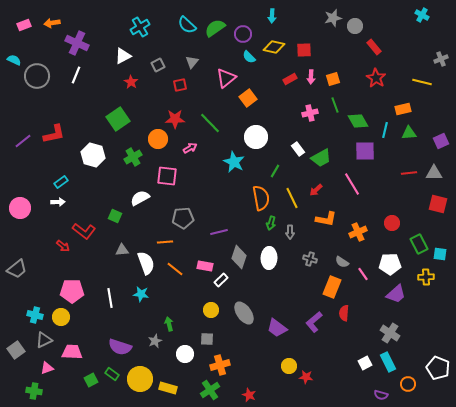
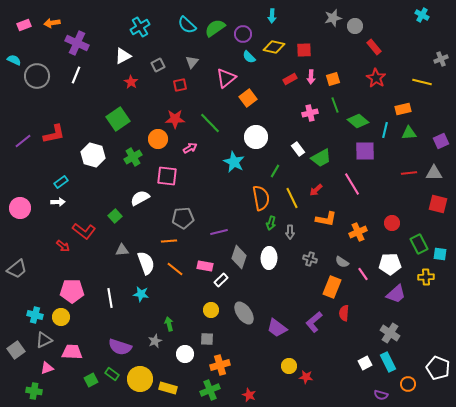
green diamond at (358, 121): rotated 20 degrees counterclockwise
green square at (115, 216): rotated 24 degrees clockwise
orange line at (165, 242): moved 4 px right, 1 px up
green cross at (210, 390): rotated 12 degrees clockwise
